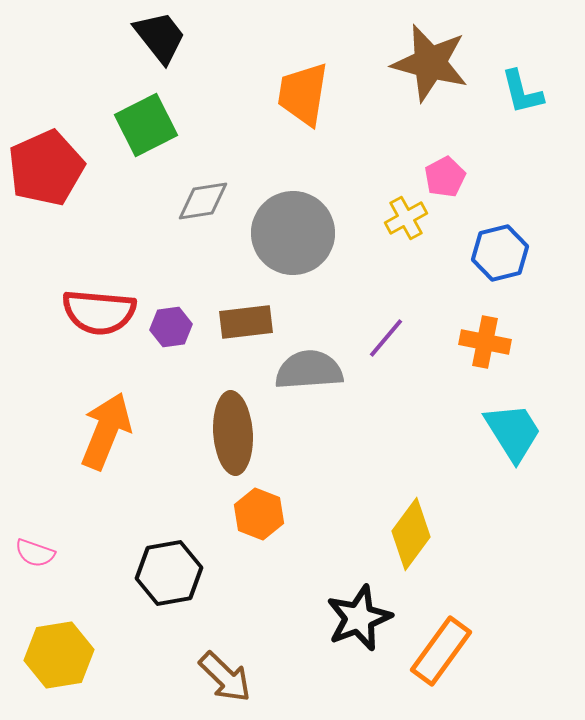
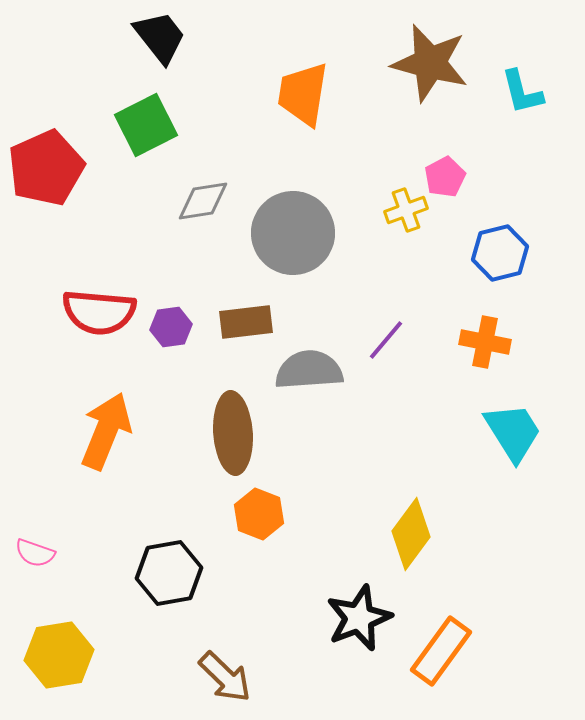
yellow cross: moved 8 px up; rotated 9 degrees clockwise
purple line: moved 2 px down
